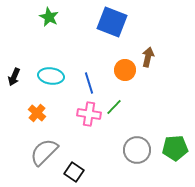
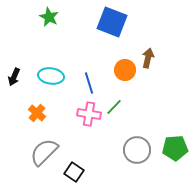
brown arrow: moved 1 px down
